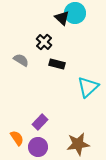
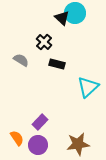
purple circle: moved 2 px up
